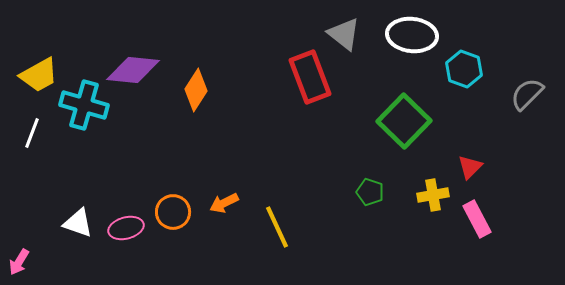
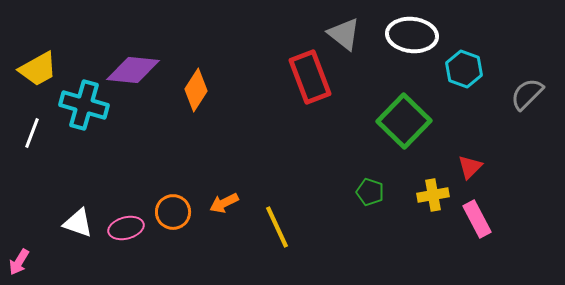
yellow trapezoid: moved 1 px left, 6 px up
